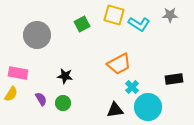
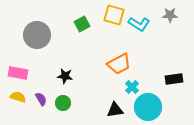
yellow semicircle: moved 7 px right, 3 px down; rotated 105 degrees counterclockwise
